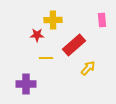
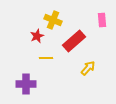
yellow cross: rotated 24 degrees clockwise
red star: moved 1 px down; rotated 24 degrees counterclockwise
red rectangle: moved 4 px up
